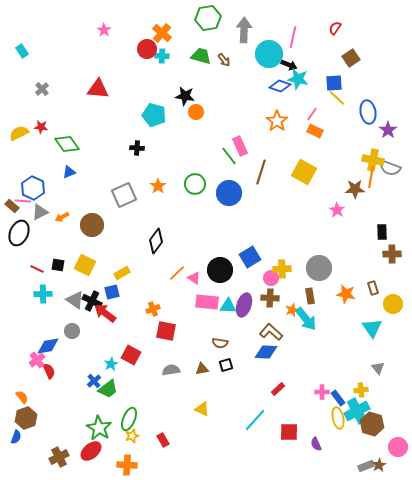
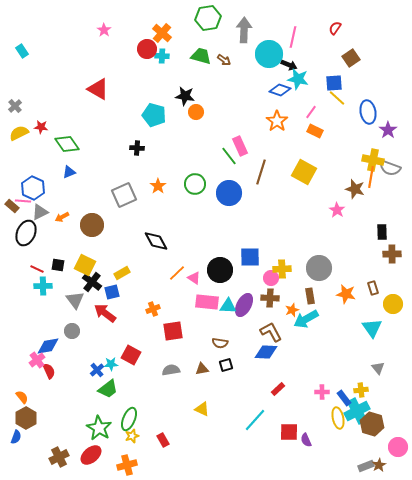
brown arrow at (224, 60): rotated 16 degrees counterclockwise
blue diamond at (280, 86): moved 4 px down
gray cross at (42, 89): moved 27 px left, 17 px down
red triangle at (98, 89): rotated 25 degrees clockwise
pink line at (312, 114): moved 1 px left, 2 px up
brown star at (355, 189): rotated 18 degrees clockwise
black ellipse at (19, 233): moved 7 px right
black diamond at (156, 241): rotated 65 degrees counterclockwise
blue square at (250, 257): rotated 30 degrees clockwise
cyan cross at (43, 294): moved 8 px up
gray triangle at (75, 300): rotated 18 degrees clockwise
black cross at (92, 301): moved 19 px up; rotated 12 degrees clockwise
purple ellipse at (244, 305): rotated 10 degrees clockwise
cyan arrow at (306, 319): rotated 100 degrees clockwise
red square at (166, 331): moved 7 px right; rotated 20 degrees counterclockwise
brown L-shape at (271, 332): rotated 20 degrees clockwise
cyan star at (111, 364): rotated 24 degrees clockwise
blue cross at (94, 381): moved 3 px right, 11 px up
blue rectangle at (338, 398): moved 6 px right
brown hexagon at (26, 418): rotated 10 degrees counterclockwise
purple semicircle at (316, 444): moved 10 px left, 4 px up
red ellipse at (91, 451): moved 4 px down
orange cross at (127, 465): rotated 18 degrees counterclockwise
